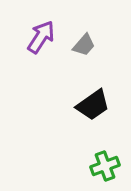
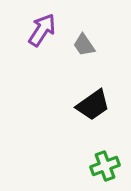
purple arrow: moved 1 px right, 7 px up
gray trapezoid: rotated 105 degrees clockwise
